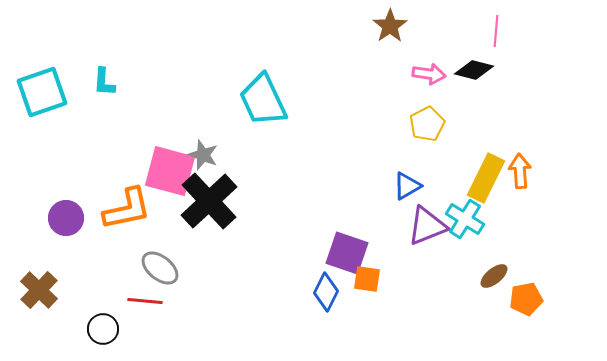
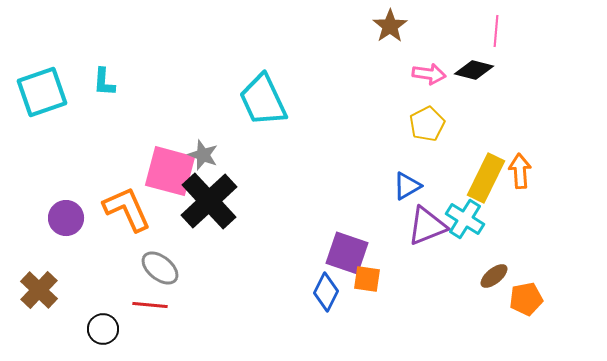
orange L-shape: rotated 102 degrees counterclockwise
red line: moved 5 px right, 4 px down
